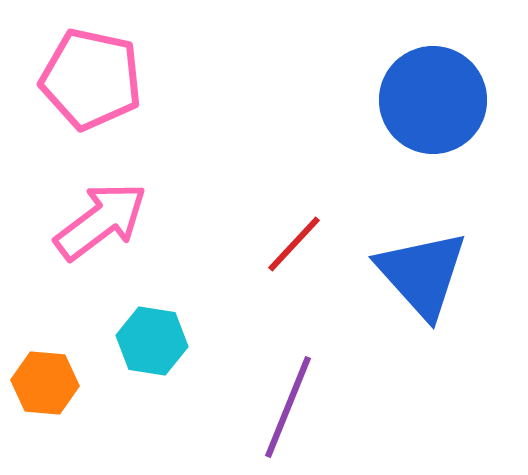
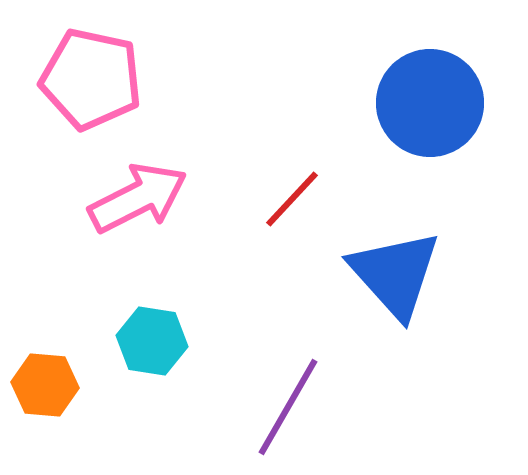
blue circle: moved 3 px left, 3 px down
pink arrow: moved 37 px right, 23 px up; rotated 10 degrees clockwise
red line: moved 2 px left, 45 px up
blue triangle: moved 27 px left
orange hexagon: moved 2 px down
purple line: rotated 8 degrees clockwise
